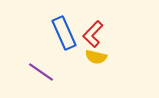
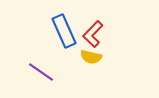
blue rectangle: moved 2 px up
yellow semicircle: moved 5 px left
